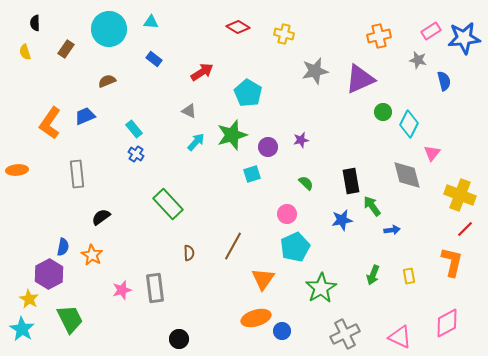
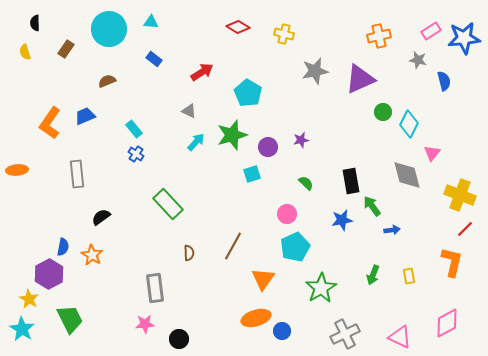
pink star at (122, 290): moved 23 px right, 34 px down; rotated 12 degrees clockwise
